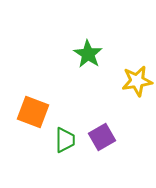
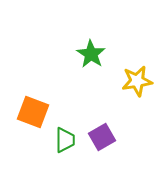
green star: moved 3 px right
